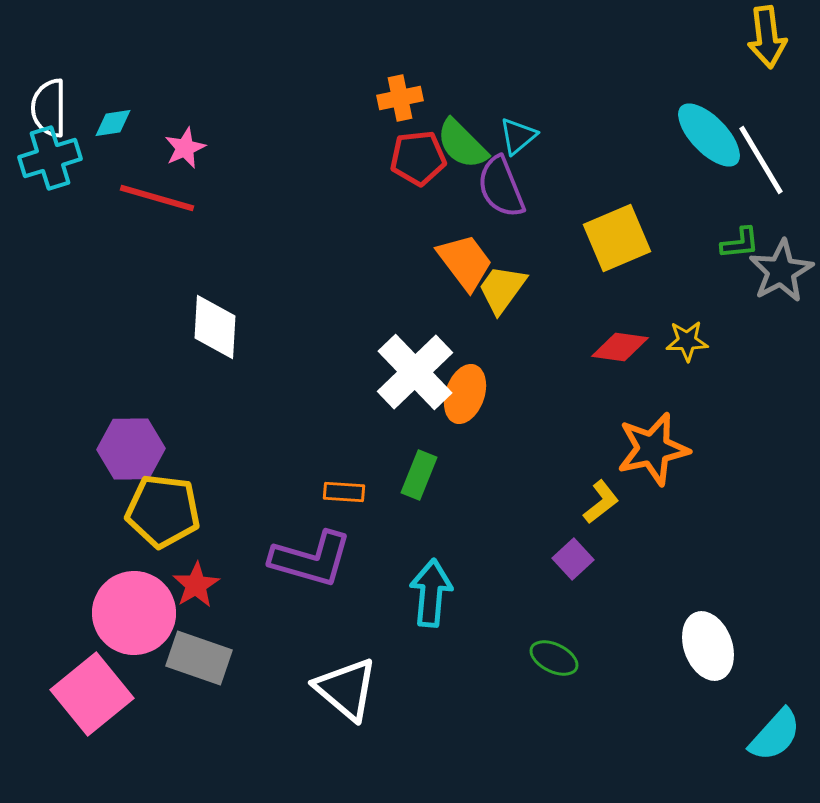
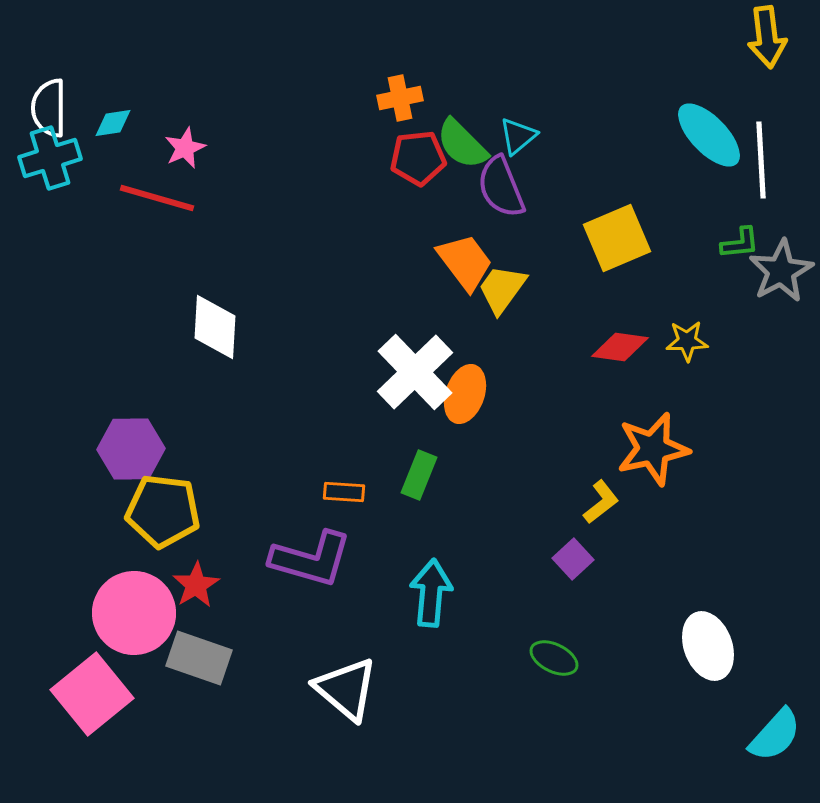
white line: rotated 28 degrees clockwise
